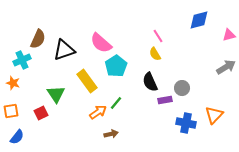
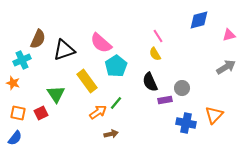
orange square: moved 7 px right, 2 px down; rotated 21 degrees clockwise
blue semicircle: moved 2 px left, 1 px down
